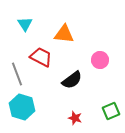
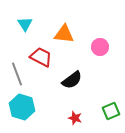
pink circle: moved 13 px up
